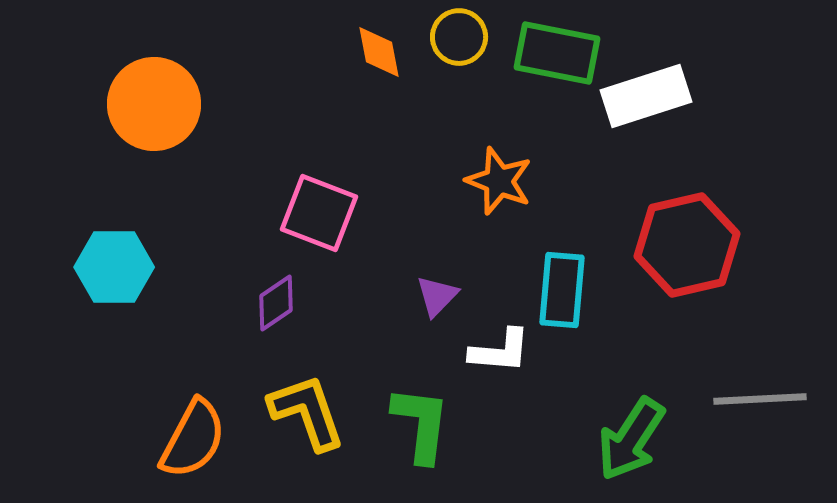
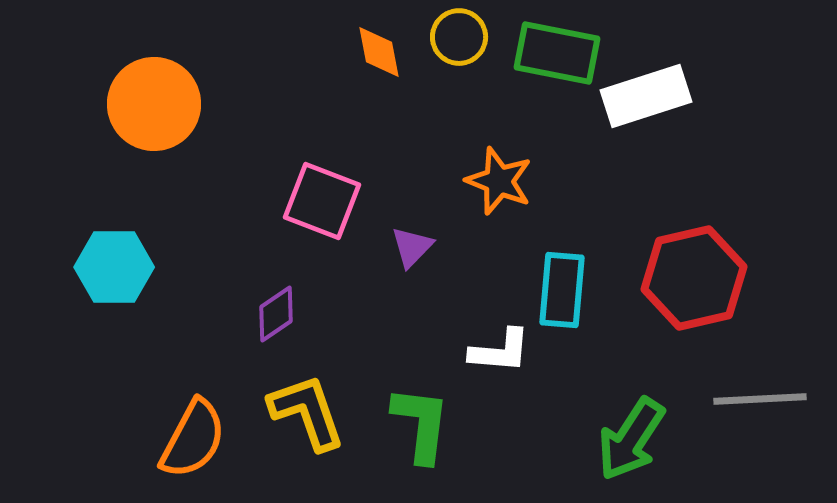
pink square: moved 3 px right, 12 px up
red hexagon: moved 7 px right, 33 px down
purple triangle: moved 25 px left, 49 px up
purple diamond: moved 11 px down
